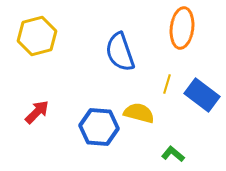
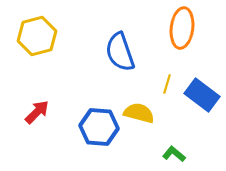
green L-shape: moved 1 px right
